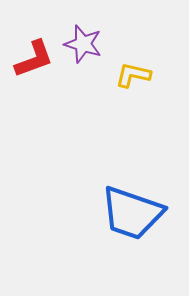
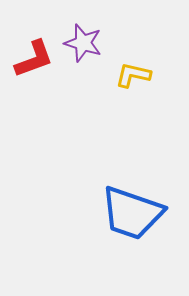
purple star: moved 1 px up
